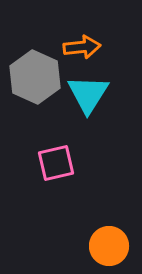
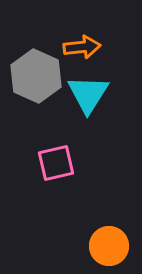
gray hexagon: moved 1 px right, 1 px up
